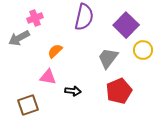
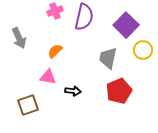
pink cross: moved 20 px right, 7 px up
gray arrow: rotated 85 degrees counterclockwise
gray trapezoid: rotated 25 degrees counterclockwise
